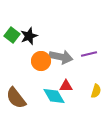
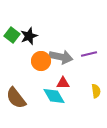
red triangle: moved 3 px left, 3 px up
yellow semicircle: rotated 24 degrees counterclockwise
